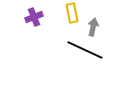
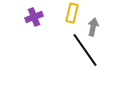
yellow rectangle: rotated 24 degrees clockwise
black line: rotated 30 degrees clockwise
